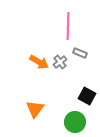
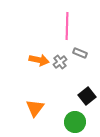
pink line: moved 1 px left
orange arrow: moved 2 px up; rotated 18 degrees counterclockwise
black square: rotated 24 degrees clockwise
orange triangle: moved 1 px up
